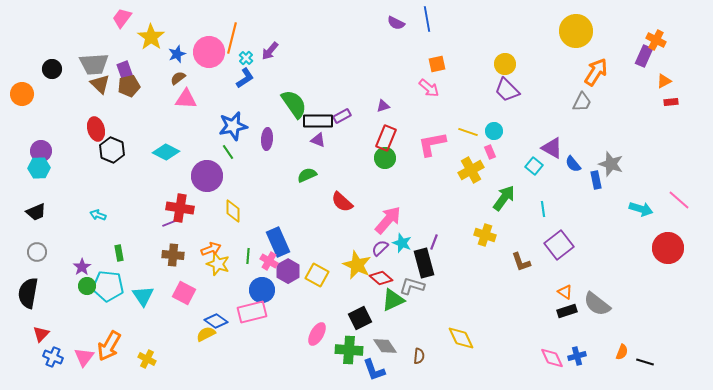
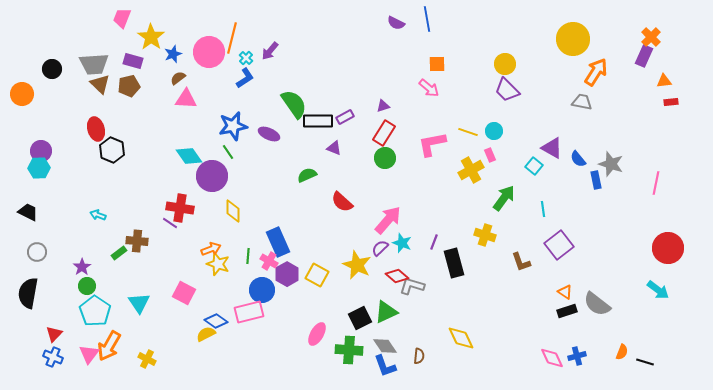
pink trapezoid at (122, 18): rotated 15 degrees counterclockwise
yellow circle at (576, 31): moved 3 px left, 8 px down
orange cross at (656, 40): moved 5 px left, 3 px up; rotated 18 degrees clockwise
blue star at (177, 54): moved 4 px left
orange square at (437, 64): rotated 12 degrees clockwise
purple rectangle at (125, 71): moved 8 px right, 10 px up; rotated 54 degrees counterclockwise
orange triangle at (664, 81): rotated 21 degrees clockwise
gray trapezoid at (582, 102): rotated 105 degrees counterclockwise
purple rectangle at (342, 116): moved 3 px right, 1 px down
red rectangle at (386, 138): moved 2 px left, 5 px up; rotated 10 degrees clockwise
purple ellipse at (267, 139): moved 2 px right, 5 px up; rotated 70 degrees counterclockwise
purple triangle at (318, 140): moved 16 px right, 8 px down
cyan diamond at (166, 152): moved 23 px right, 4 px down; rotated 28 degrees clockwise
pink rectangle at (490, 152): moved 3 px down
blue semicircle at (573, 164): moved 5 px right, 5 px up
purple circle at (207, 176): moved 5 px right
pink line at (679, 200): moved 23 px left, 17 px up; rotated 60 degrees clockwise
cyan arrow at (641, 209): moved 17 px right, 81 px down; rotated 20 degrees clockwise
black trapezoid at (36, 212): moved 8 px left; rotated 130 degrees counterclockwise
purple line at (170, 223): rotated 56 degrees clockwise
green rectangle at (119, 253): rotated 63 degrees clockwise
brown cross at (173, 255): moved 36 px left, 14 px up
black rectangle at (424, 263): moved 30 px right
purple hexagon at (288, 271): moved 1 px left, 3 px down
red diamond at (381, 278): moved 16 px right, 2 px up
cyan pentagon at (108, 286): moved 13 px left, 25 px down; rotated 28 degrees clockwise
cyan triangle at (143, 296): moved 4 px left, 7 px down
green triangle at (393, 300): moved 7 px left, 12 px down
pink rectangle at (252, 312): moved 3 px left
red triangle at (41, 334): moved 13 px right
pink triangle at (84, 357): moved 5 px right, 3 px up
blue L-shape at (374, 370): moved 11 px right, 4 px up
